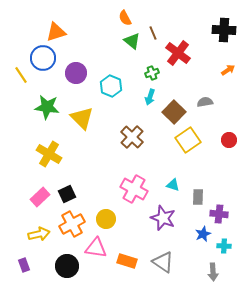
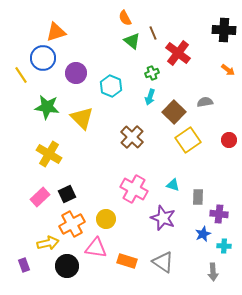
orange arrow: rotated 72 degrees clockwise
yellow arrow: moved 9 px right, 9 px down
